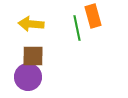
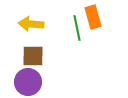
orange rectangle: moved 1 px down
purple circle: moved 5 px down
